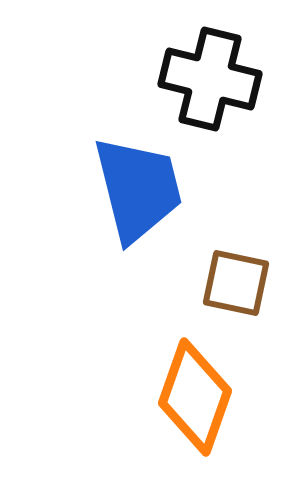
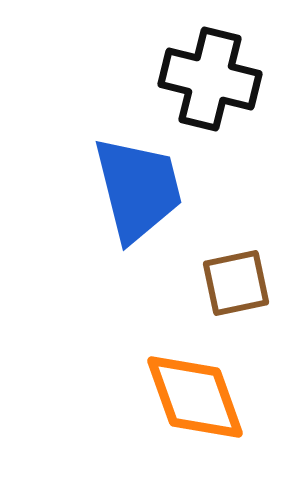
brown square: rotated 24 degrees counterclockwise
orange diamond: rotated 39 degrees counterclockwise
